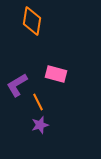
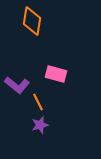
purple L-shape: rotated 110 degrees counterclockwise
